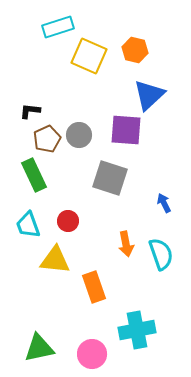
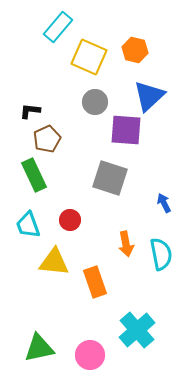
cyan rectangle: rotated 32 degrees counterclockwise
yellow square: moved 1 px down
blue triangle: moved 1 px down
gray circle: moved 16 px right, 33 px up
red circle: moved 2 px right, 1 px up
cyan semicircle: rotated 8 degrees clockwise
yellow triangle: moved 1 px left, 2 px down
orange rectangle: moved 1 px right, 5 px up
cyan cross: rotated 30 degrees counterclockwise
pink circle: moved 2 px left, 1 px down
